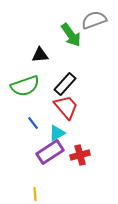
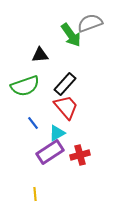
gray semicircle: moved 4 px left, 3 px down
